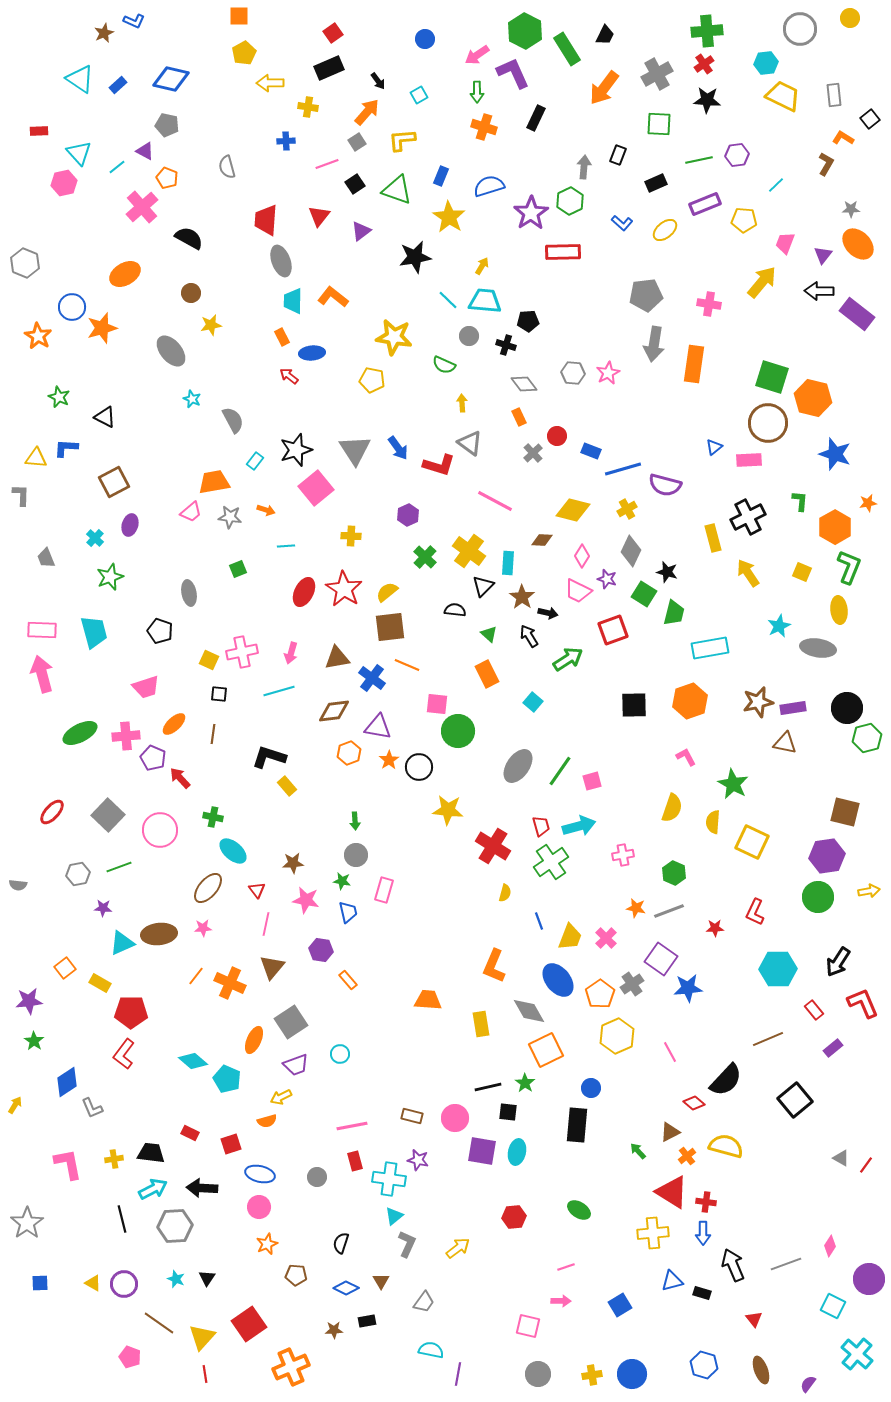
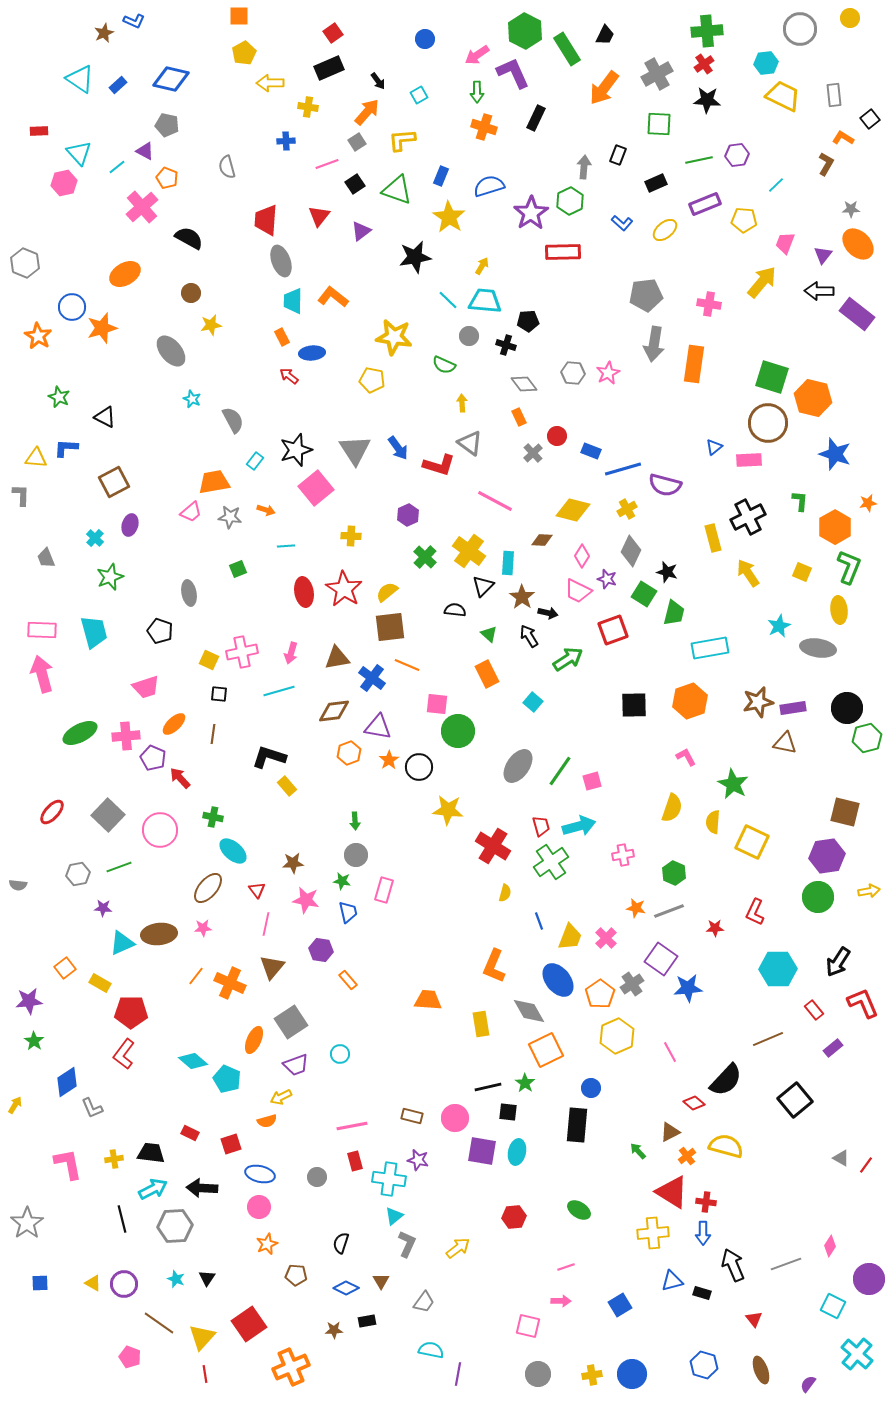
red ellipse at (304, 592): rotated 36 degrees counterclockwise
